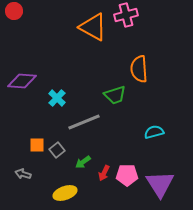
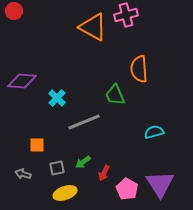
green trapezoid: rotated 85 degrees clockwise
gray square: moved 18 px down; rotated 28 degrees clockwise
pink pentagon: moved 14 px down; rotated 30 degrees clockwise
